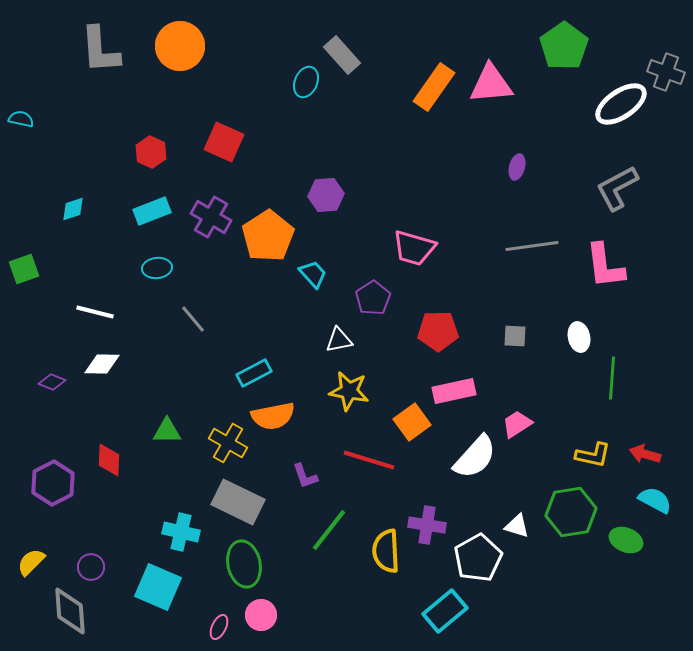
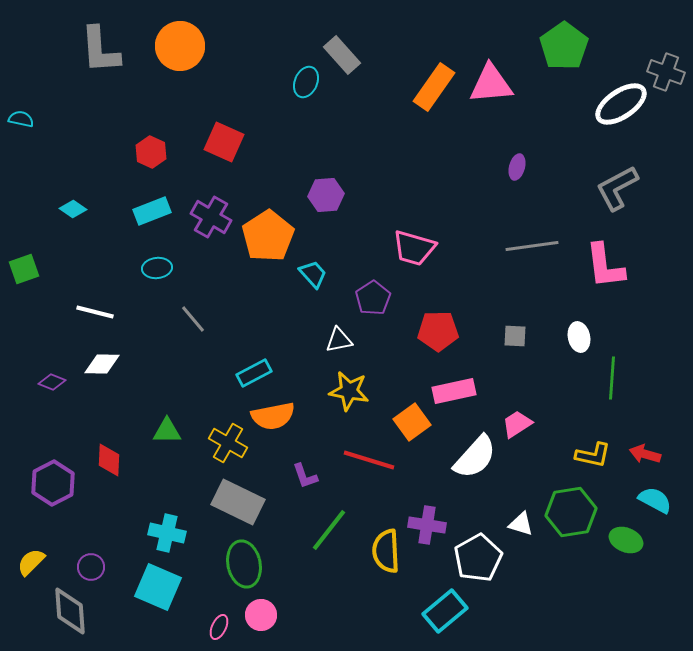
cyan diamond at (73, 209): rotated 52 degrees clockwise
white triangle at (517, 526): moved 4 px right, 2 px up
cyan cross at (181, 532): moved 14 px left, 1 px down
